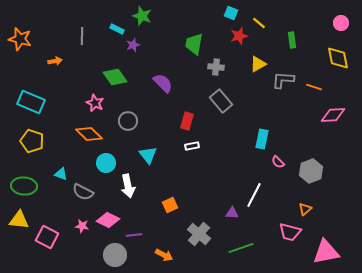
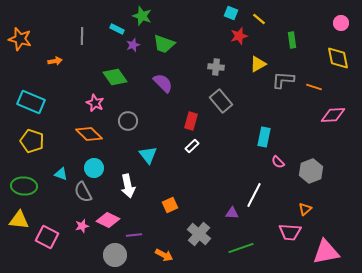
yellow line at (259, 23): moved 4 px up
green trapezoid at (194, 44): moved 30 px left; rotated 80 degrees counterclockwise
red rectangle at (187, 121): moved 4 px right
cyan rectangle at (262, 139): moved 2 px right, 2 px up
white rectangle at (192, 146): rotated 32 degrees counterclockwise
cyan circle at (106, 163): moved 12 px left, 5 px down
gray semicircle at (83, 192): rotated 35 degrees clockwise
pink star at (82, 226): rotated 24 degrees counterclockwise
pink trapezoid at (290, 232): rotated 10 degrees counterclockwise
